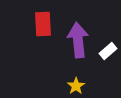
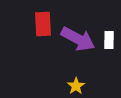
purple arrow: moved 1 px up; rotated 124 degrees clockwise
white rectangle: moved 1 px right, 11 px up; rotated 48 degrees counterclockwise
